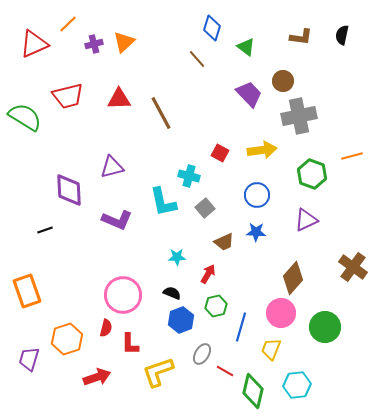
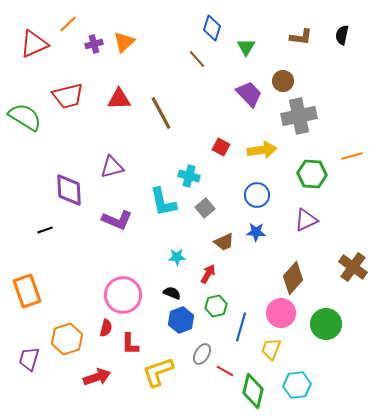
green triangle at (246, 47): rotated 24 degrees clockwise
red square at (220, 153): moved 1 px right, 6 px up
green hexagon at (312, 174): rotated 16 degrees counterclockwise
green circle at (325, 327): moved 1 px right, 3 px up
